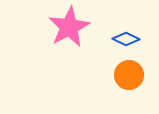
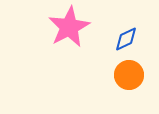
blue diamond: rotated 52 degrees counterclockwise
